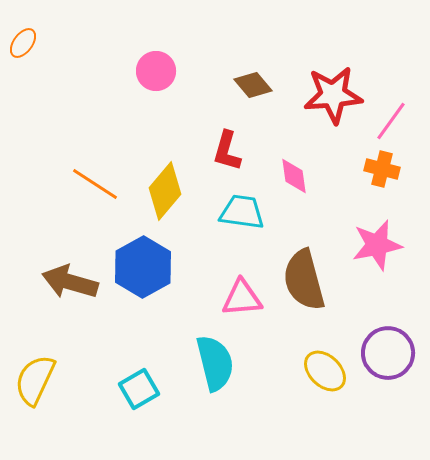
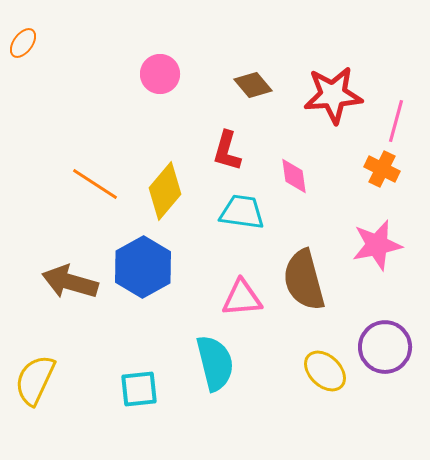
pink circle: moved 4 px right, 3 px down
pink line: moved 5 px right; rotated 21 degrees counterclockwise
orange cross: rotated 12 degrees clockwise
purple circle: moved 3 px left, 6 px up
cyan square: rotated 24 degrees clockwise
